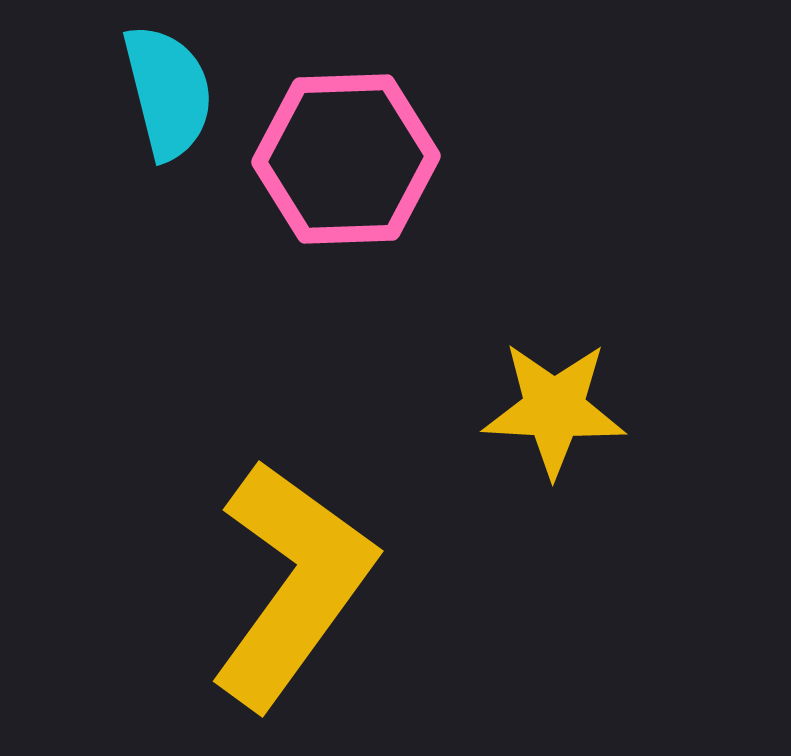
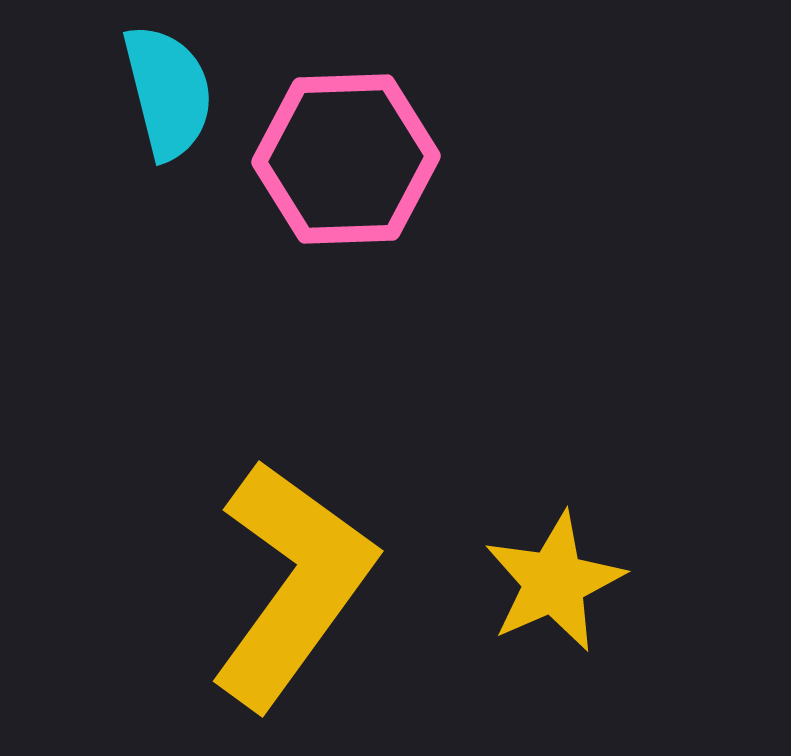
yellow star: moved 173 px down; rotated 27 degrees counterclockwise
